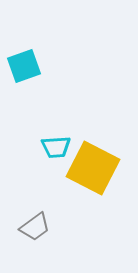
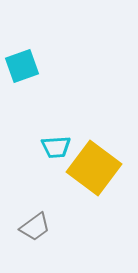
cyan square: moved 2 px left
yellow square: moved 1 px right; rotated 10 degrees clockwise
